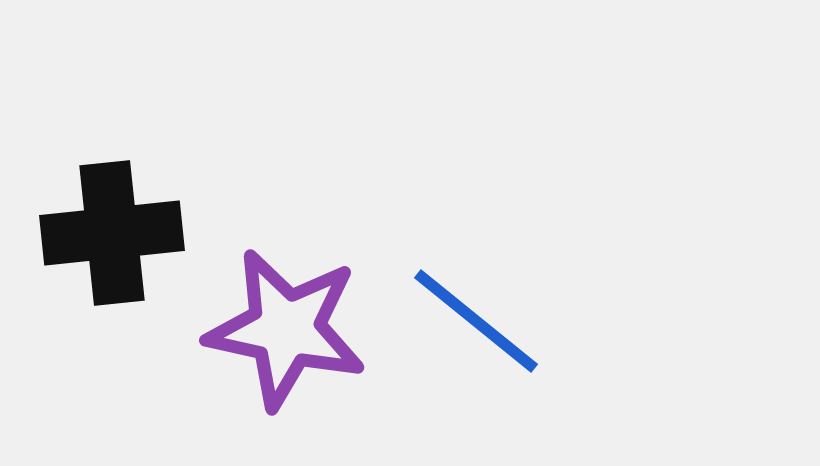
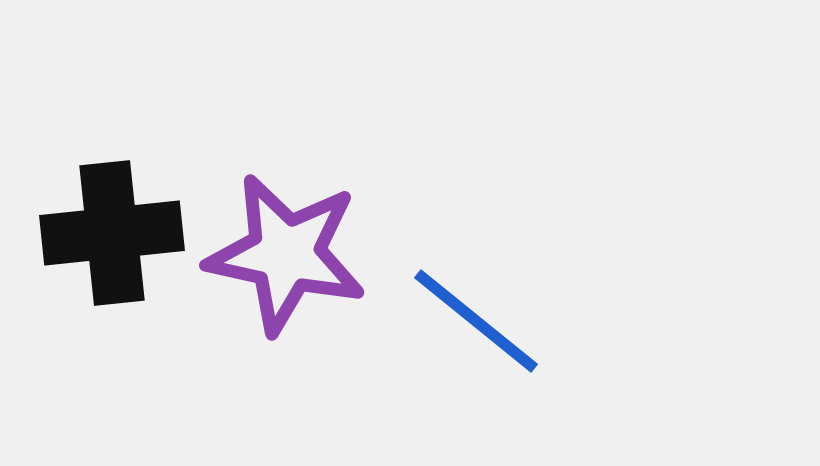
purple star: moved 75 px up
